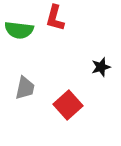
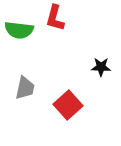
black star: rotated 18 degrees clockwise
